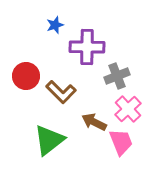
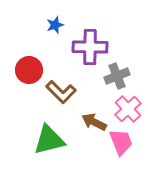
purple cross: moved 3 px right
red circle: moved 3 px right, 6 px up
green triangle: rotated 24 degrees clockwise
